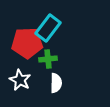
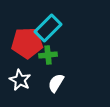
cyan rectangle: rotated 8 degrees clockwise
green cross: moved 4 px up
white semicircle: rotated 150 degrees counterclockwise
